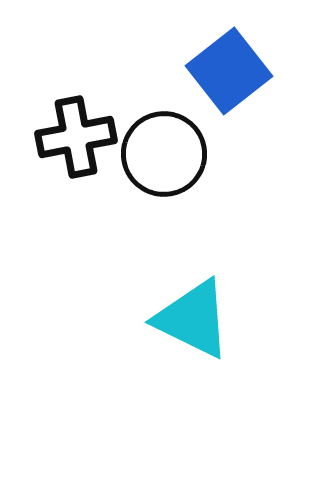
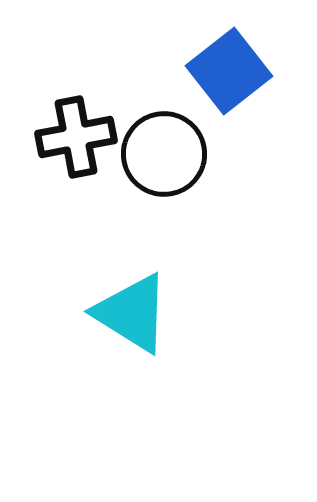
cyan triangle: moved 61 px left, 6 px up; rotated 6 degrees clockwise
